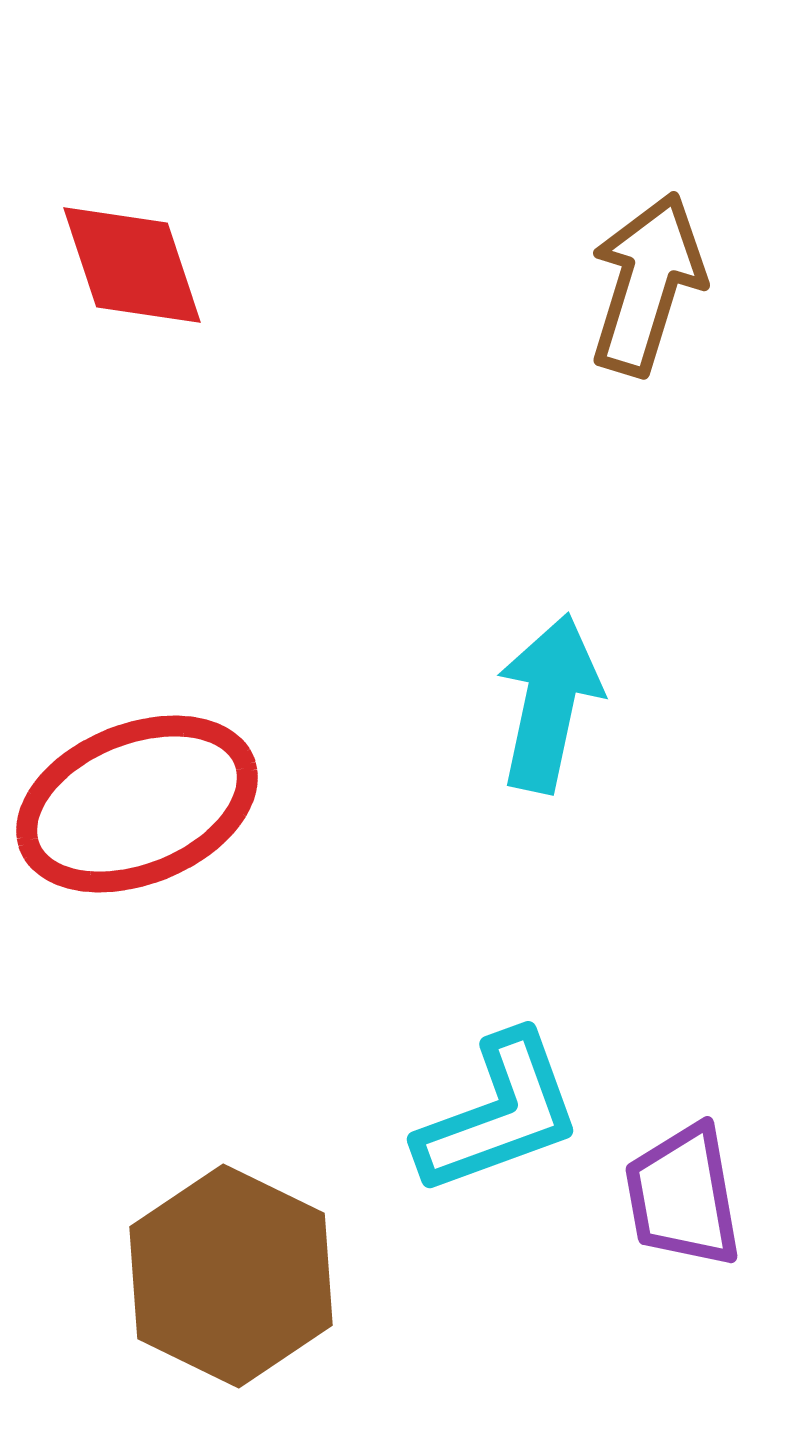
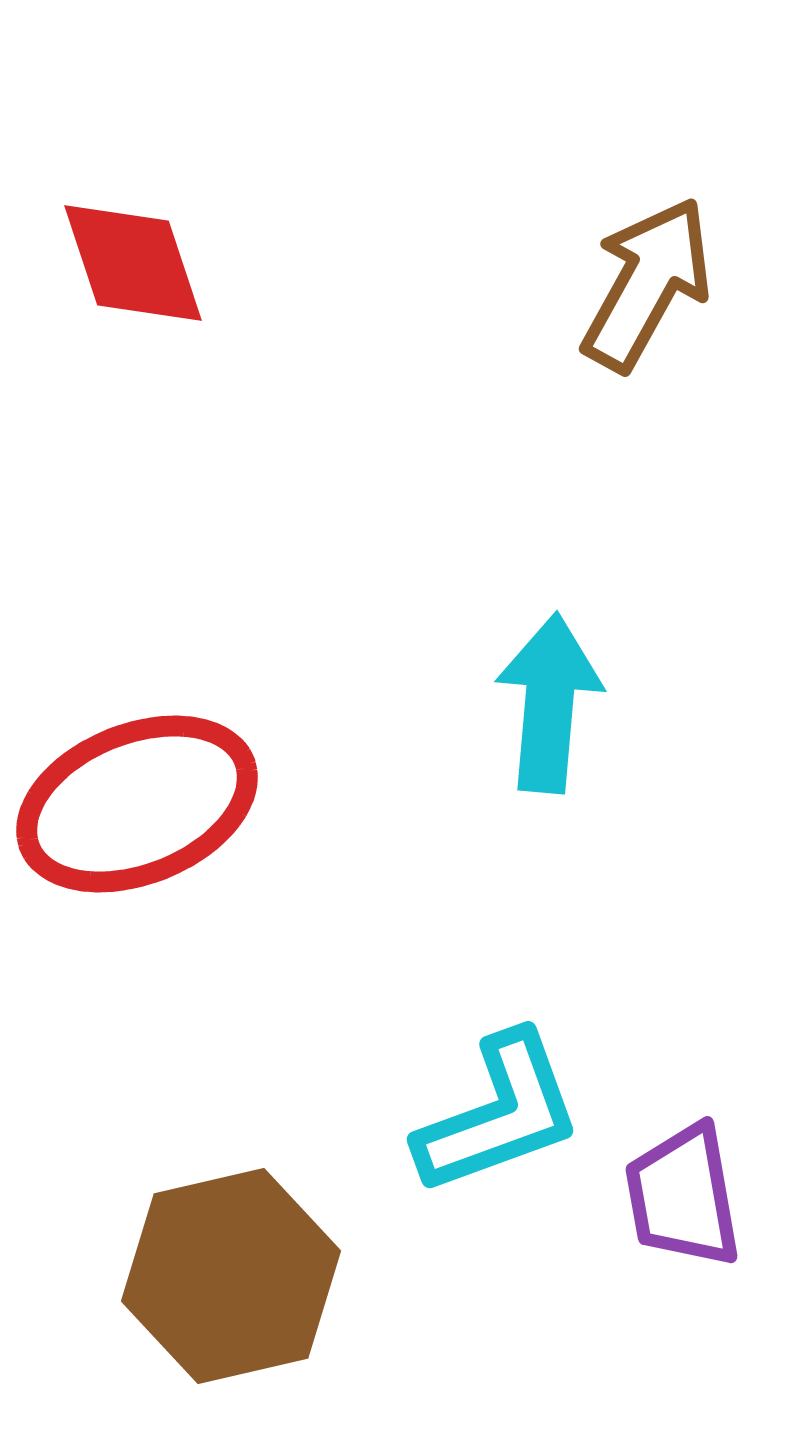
red diamond: moved 1 px right, 2 px up
brown arrow: rotated 12 degrees clockwise
cyan arrow: rotated 7 degrees counterclockwise
brown hexagon: rotated 21 degrees clockwise
